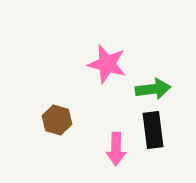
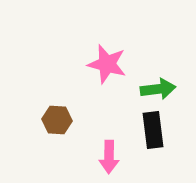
green arrow: moved 5 px right
brown hexagon: rotated 12 degrees counterclockwise
pink arrow: moved 7 px left, 8 px down
